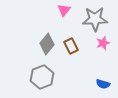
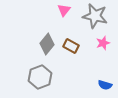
gray star: moved 3 px up; rotated 15 degrees clockwise
brown rectangle: rotated 35 degrees counterclockwise
gray hexagon: moved 2 px left
blue semicircle: moved 2 px right, 1 px down
